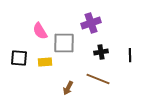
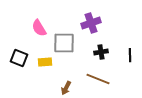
pink semicircle: moved 1 px left, 3 px up
black square: rotated 18 degrees clockwise
brown arrow: moved 2 px left
